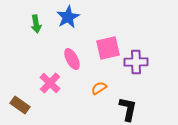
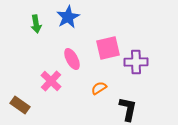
pink cross: moved 1 px right, 2 px up
